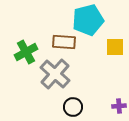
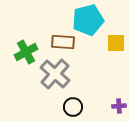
brown rectangle: moved 1 px left
yellow square: moved 1 px right, 4 px up
